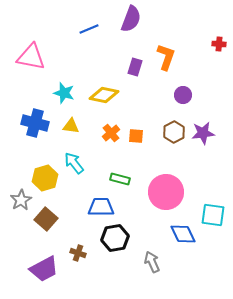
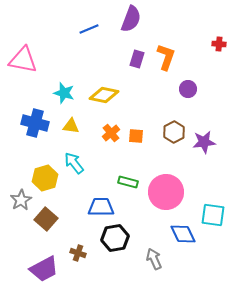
pink triangle: moved 8 px left, 3 px down
purple rectangle: moved 2 px right, 8 px up
purple circle: moved 5 px right, 6 px up
purple star: moved 1 px right, 9 px down
green rectangle: moved 8 px right, 3 px down
gray arrow: moved 2 px right, 3 px up
